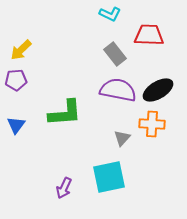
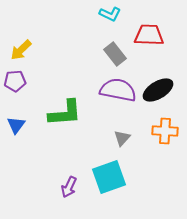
purple pentagon: moved 1 px left, 1 px down
orange cross: moved 13 px right, 7 px down
cyan square: rotated 8 degrees counterclockwise
purple arrow: moved 5 px right, 1 px up
